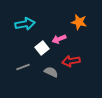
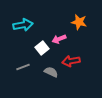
cyan arrow: moved 2 px left, 1 px down
